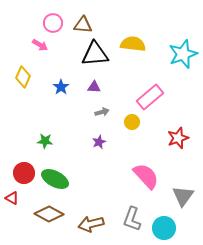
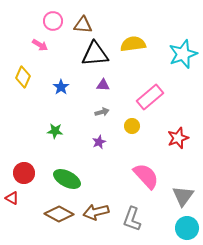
pink circle: moved 2 px up
yellow semicircle: rotated 15 degrees counterclockwise
purple triangle: moved 9 px right, 2 px up
yellow circle: moved 4 px down
green star: moved 10 px right, 10 px up
green ellipse: moved 12 px right
brown diamond: moved 10 px right
brown arrow: moved 5 px right, 12 px up
cyan circle: moved 23 px right
